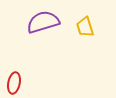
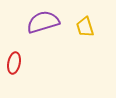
red ellipse: moved 20 px up
